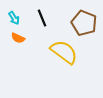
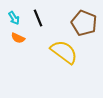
black line: moved 4 px left
